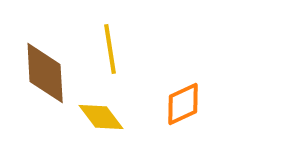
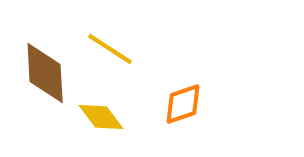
yellow line: rotated 48 degrees counterclockwise
orange diamond: rotated 6 degrees clockwise
